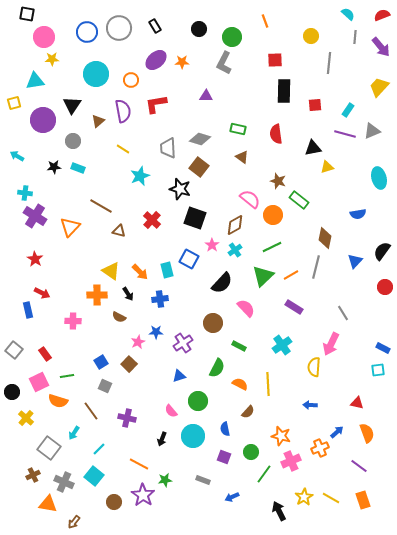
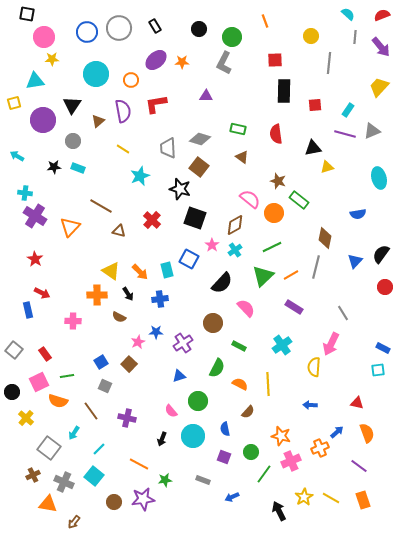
orange circle at (273, 215): moved 1 px right, 2 px up
black semicircle at (382, 251): moved 1 px left, 3 px down
purple star at (143, 495): moved 4 px down; rotated 30 degrees clockwise
